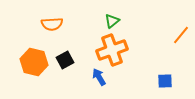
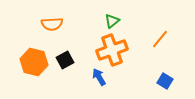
orange line: moved 21 px left, 4 px down
blue square: rotated 35 degrees clockwise
